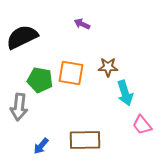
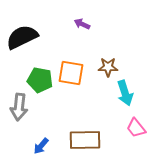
pink trapezoid: moved 6 px left, 3 px down
